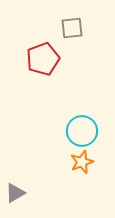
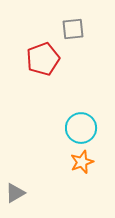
gray square: moved 1 px right, 1 px down
cyan circle: moved 1 px left, 3 px up
